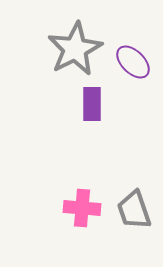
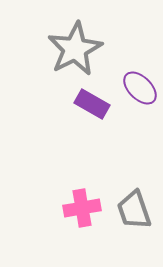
purple ellipse: moved 7 px right, 26 px down
purple rectangle: rotated 60 degrees counterclockwise
pink cross: rotated 15 degrees counterclockwise
